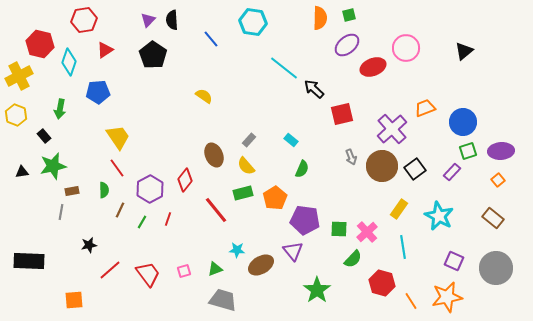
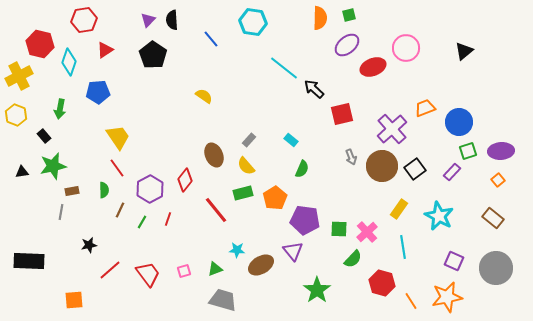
blue circle at (463, 122): moved 4 px left
